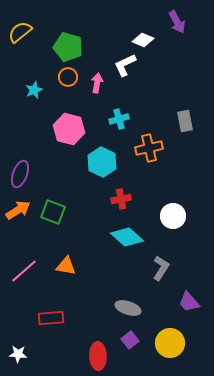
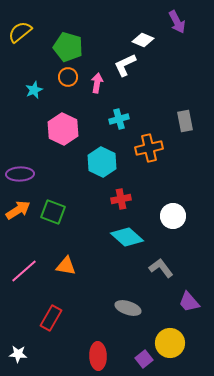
pink hexagon: moved 6 px left; rotated 12 degrees clockwise
purple ellipse: rotated 68 degrees clockwise
gray L-shape: rotated 70 degrees counterclockwise
red rectangle: rotated 55 degrees counterclockwise
purple square: moved 14 px right, 19 px down
